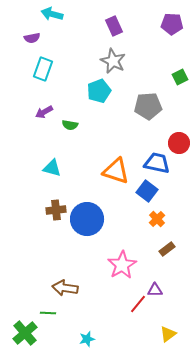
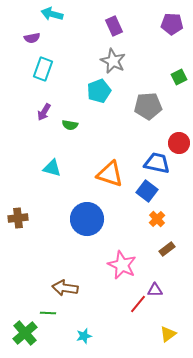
green square: moved 1 px left
purple arrow: rotated 30 degrees counterclockwise
orange triangle: moved 6 px left, 3 px down
brown cross: moved 38 px left, 8 px down
pink star: rotated 16 degrees counterclockwise
cyan star: moved 3 px left, 3 px up
